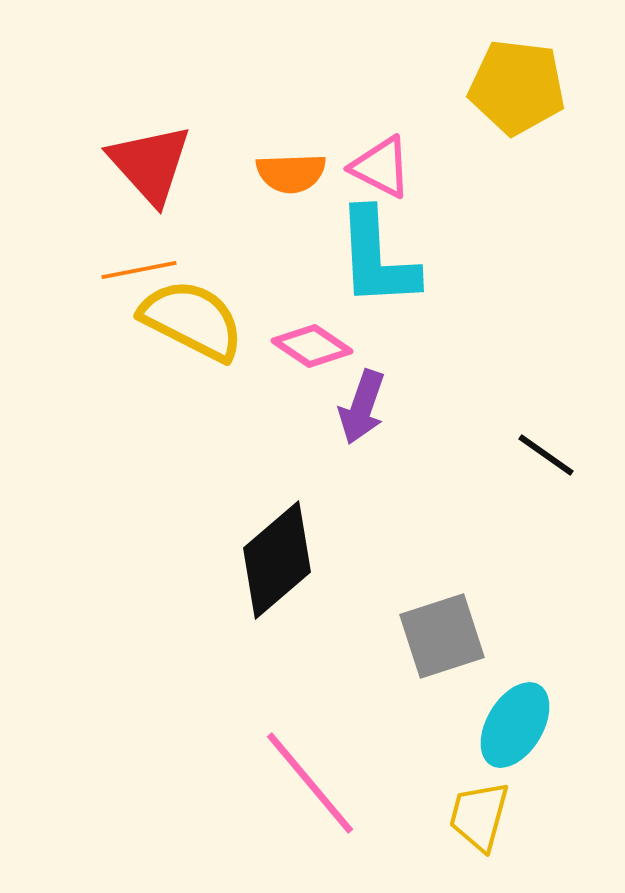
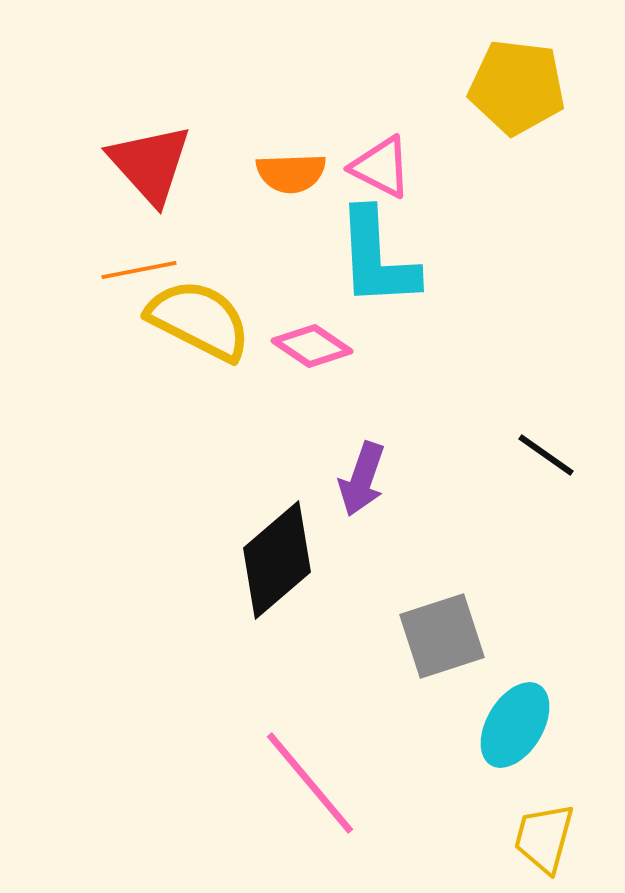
yellow semicircle: moved 7 px right
purple arrow: moved 72 px down
yellow trapezoid: moved 65 px right, 22 px down
